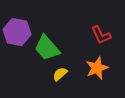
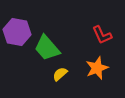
red L-shape: moved 1 px right
